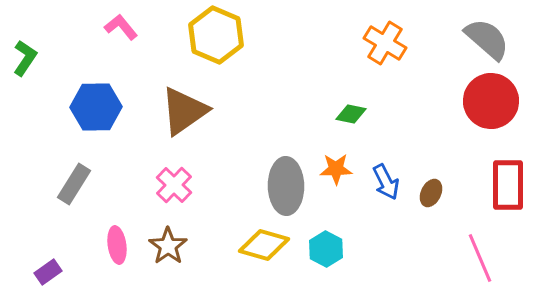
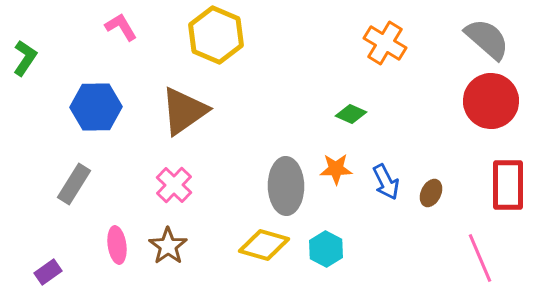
pink L-shape: rotated 8 degrees clockwise
green diamond: rotated 12 degrees clockwise
